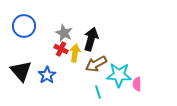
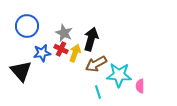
blue circle: moved 3 px right
yellow arrow: rotated 12 degrees clockwise
blue star: moved 5 px left, 22 px up; rotated 24 degrees clockwise
pink semicircle: moved 3 px right, 2 px down
